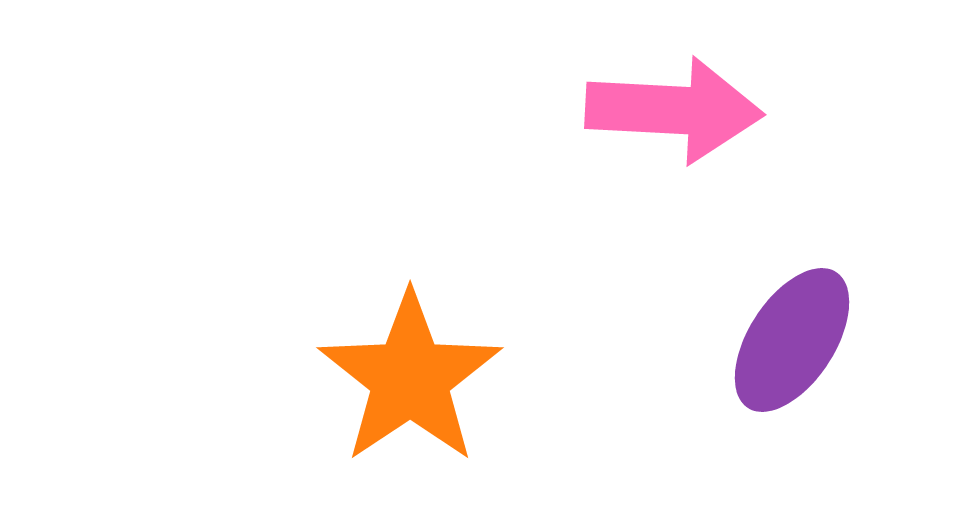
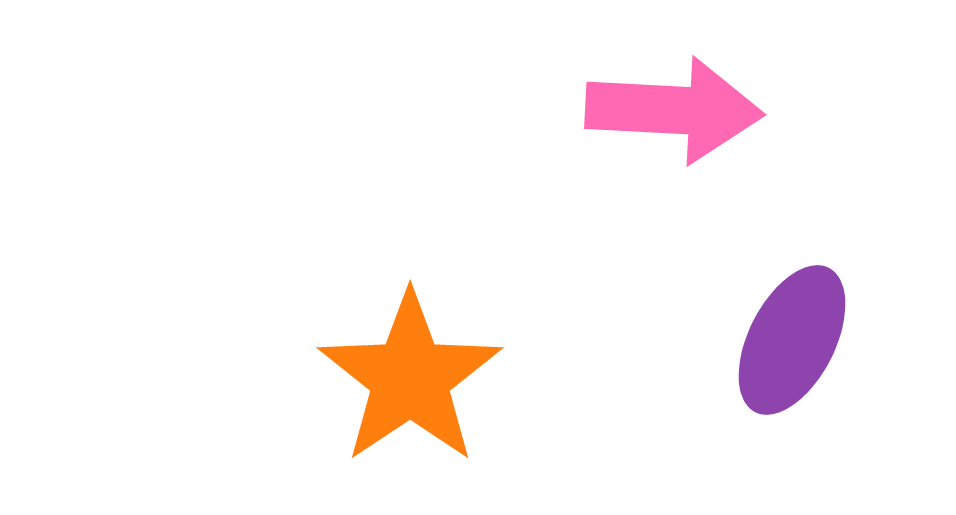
purple ellipse: rotated 6 degrees counterclockwise
